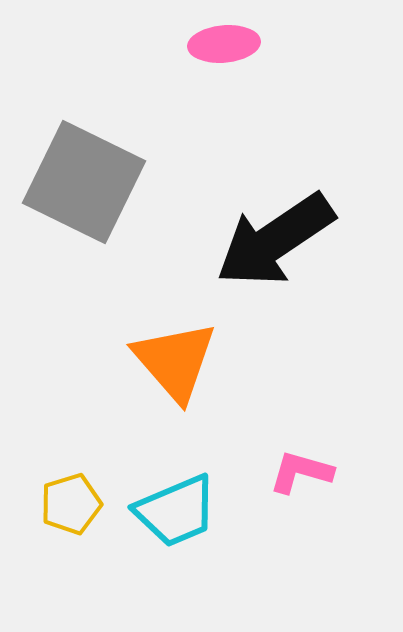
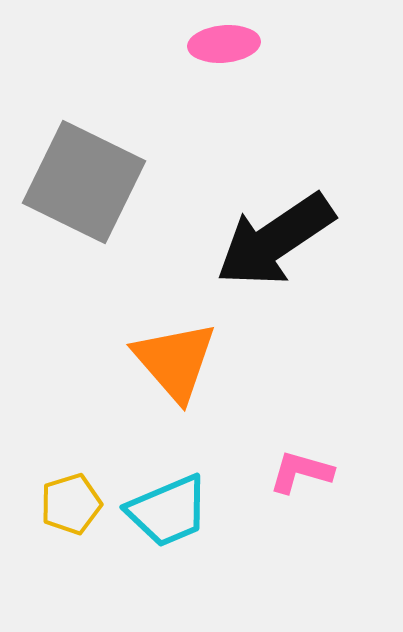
cyan trapezoid: moved 8 px left
